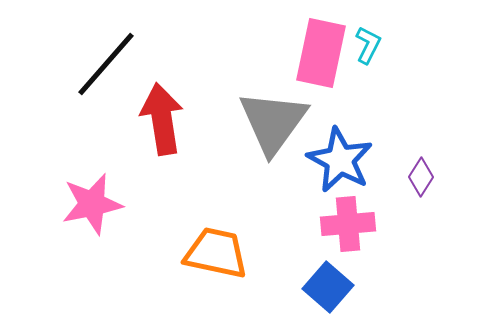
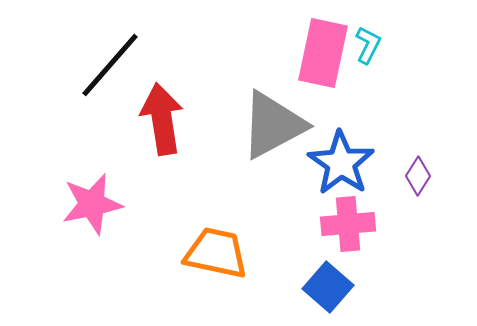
pink rectangle: moved 2 px right
black line: moved 4 px right, 1 px down
gray triangle: moved 3 px down; rotated 26 degrees clockwise
blue star: moved 1 px right, 3 px down; rotated 6 degrees clockwise
purple diamond: moved 3 px left, 1 px up
